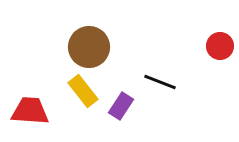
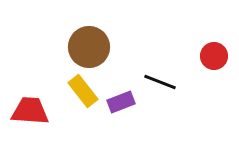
red circle: moved 6 px left, 10 px down
purple rectangle: moved 4 px up; rotated 36 degrees clockwise
